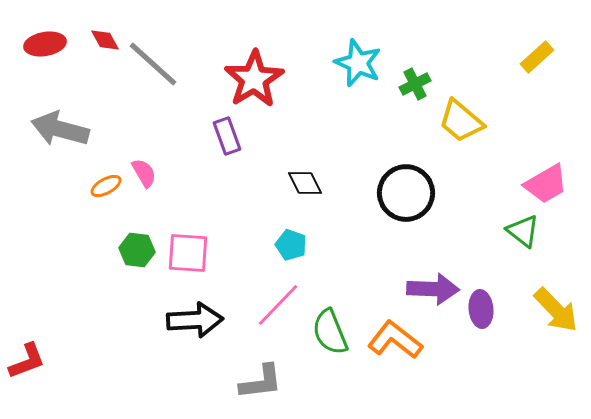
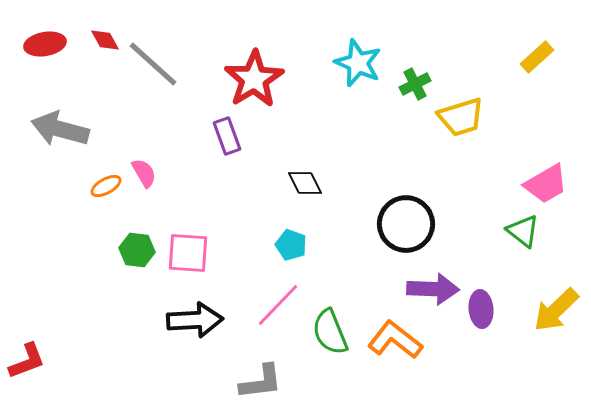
yellow trapezoid: moved 4 px up; rotated 57 degrees counterclockwise
black circle: moved 31 px down
yellow arrow: rotated 90 degrees clockwise
